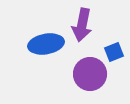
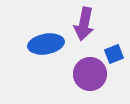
purple arrow: moved 2 px right, 1 px up
blue square: moved 2 px down
